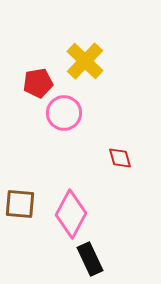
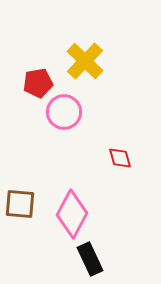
pink circle: moved 1 px up
pink diamond: moved 1 px right
